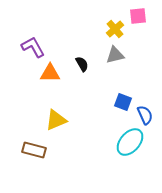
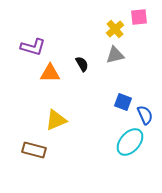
pink square: moved 1 px right, 1 px down
purple L-shape: rotated 135 degrees clockwise
